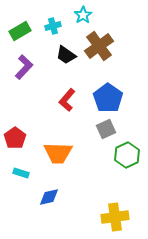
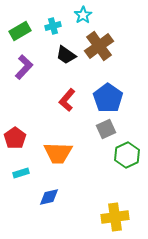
cyan rectangle: rotated 35 degrees counterclockwise
